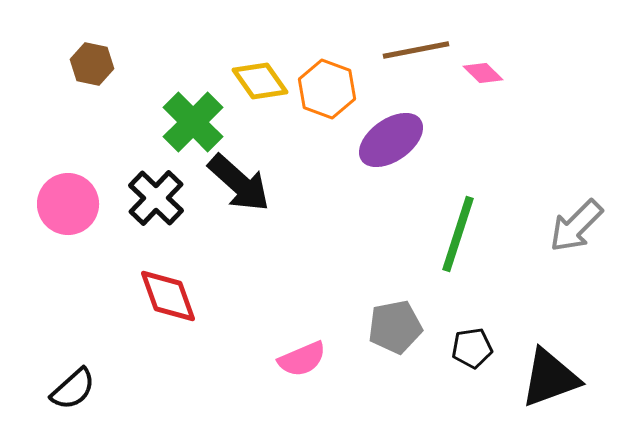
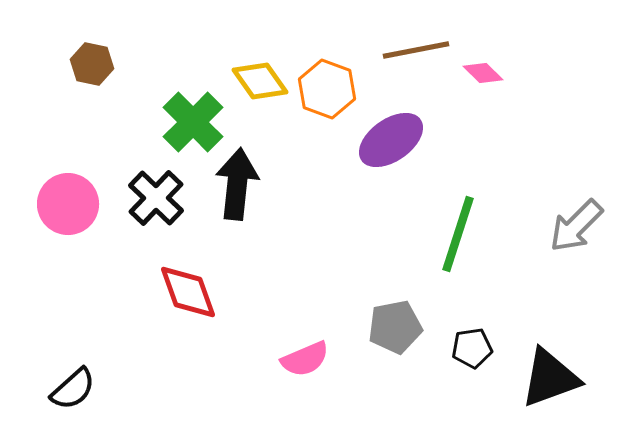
black arrow: moved 2 px left, 1 px down; rotated 126 degrees counterclockwise
red diamond: moved 20 px right, 4 px up
pink semicircle: moved 3 px right
